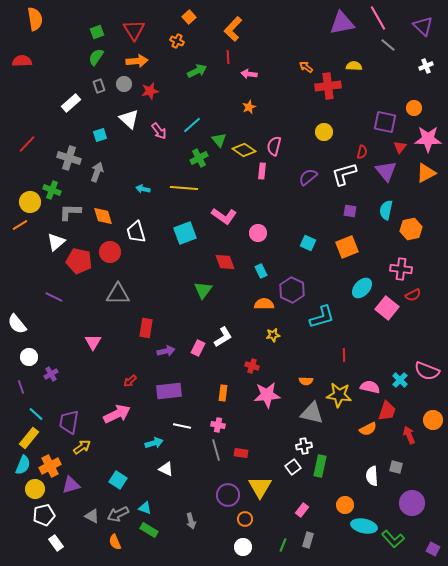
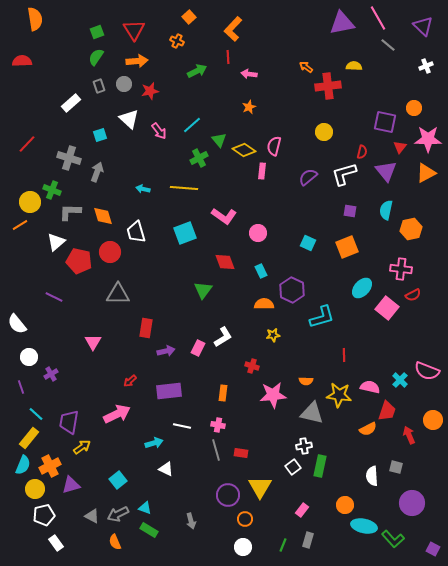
pink star at (267, 395): moved 6 px right
cyan square at (118, 480): rotated 18 degrees clockwise
